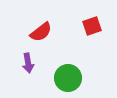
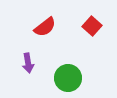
red square: rotated 30 degrees counterclockwise
red semicircle: moved 4 px right, 5 px up
